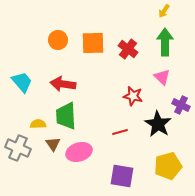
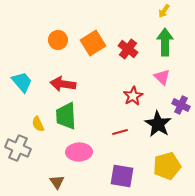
orange square: rotated 30 degrees counterclockwise
red star: rotated 30 degrees clockwise
yellow semicircle: rotated 112 degrees counterclockwise
brown triangle: moved 4 px right, 38 px down
pink ellipse: rotated 15 degrees clockwise
yellow pentagon: moved 1 px left
